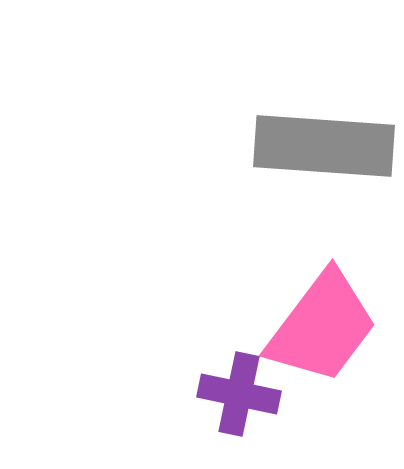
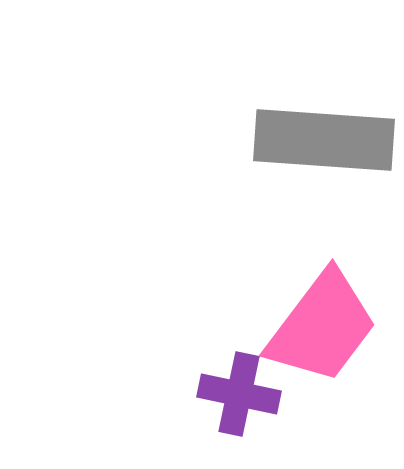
gray rectangle: moved 6 px up
